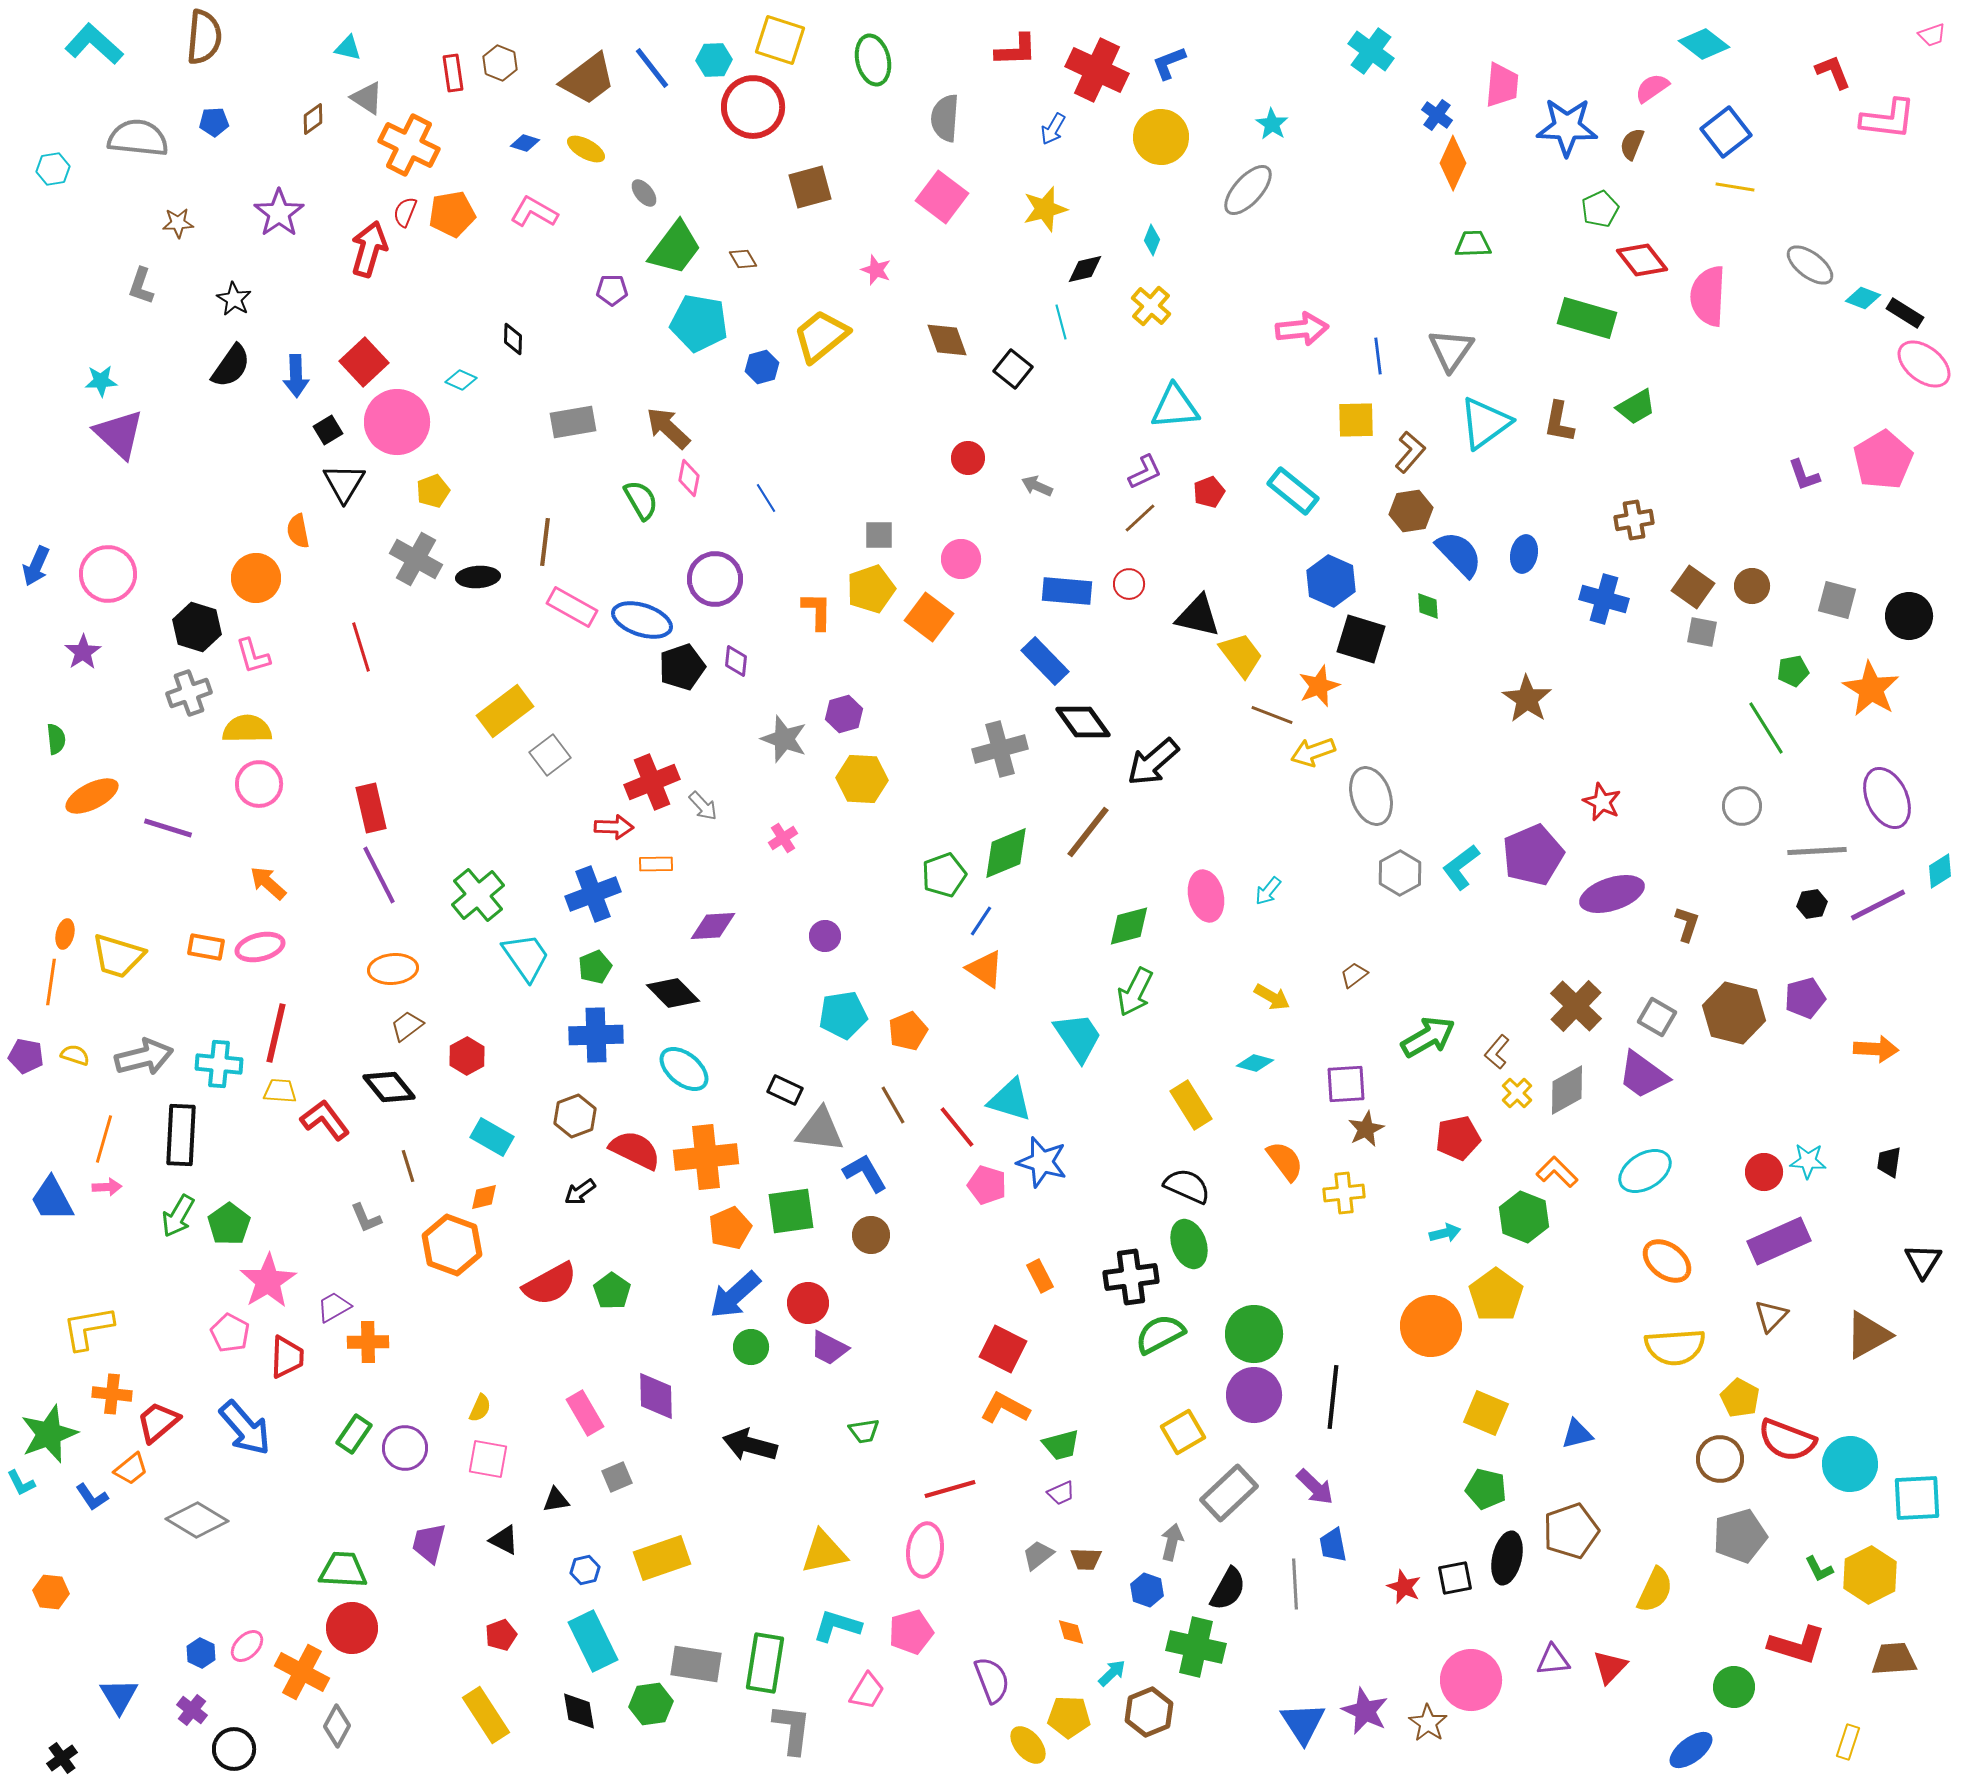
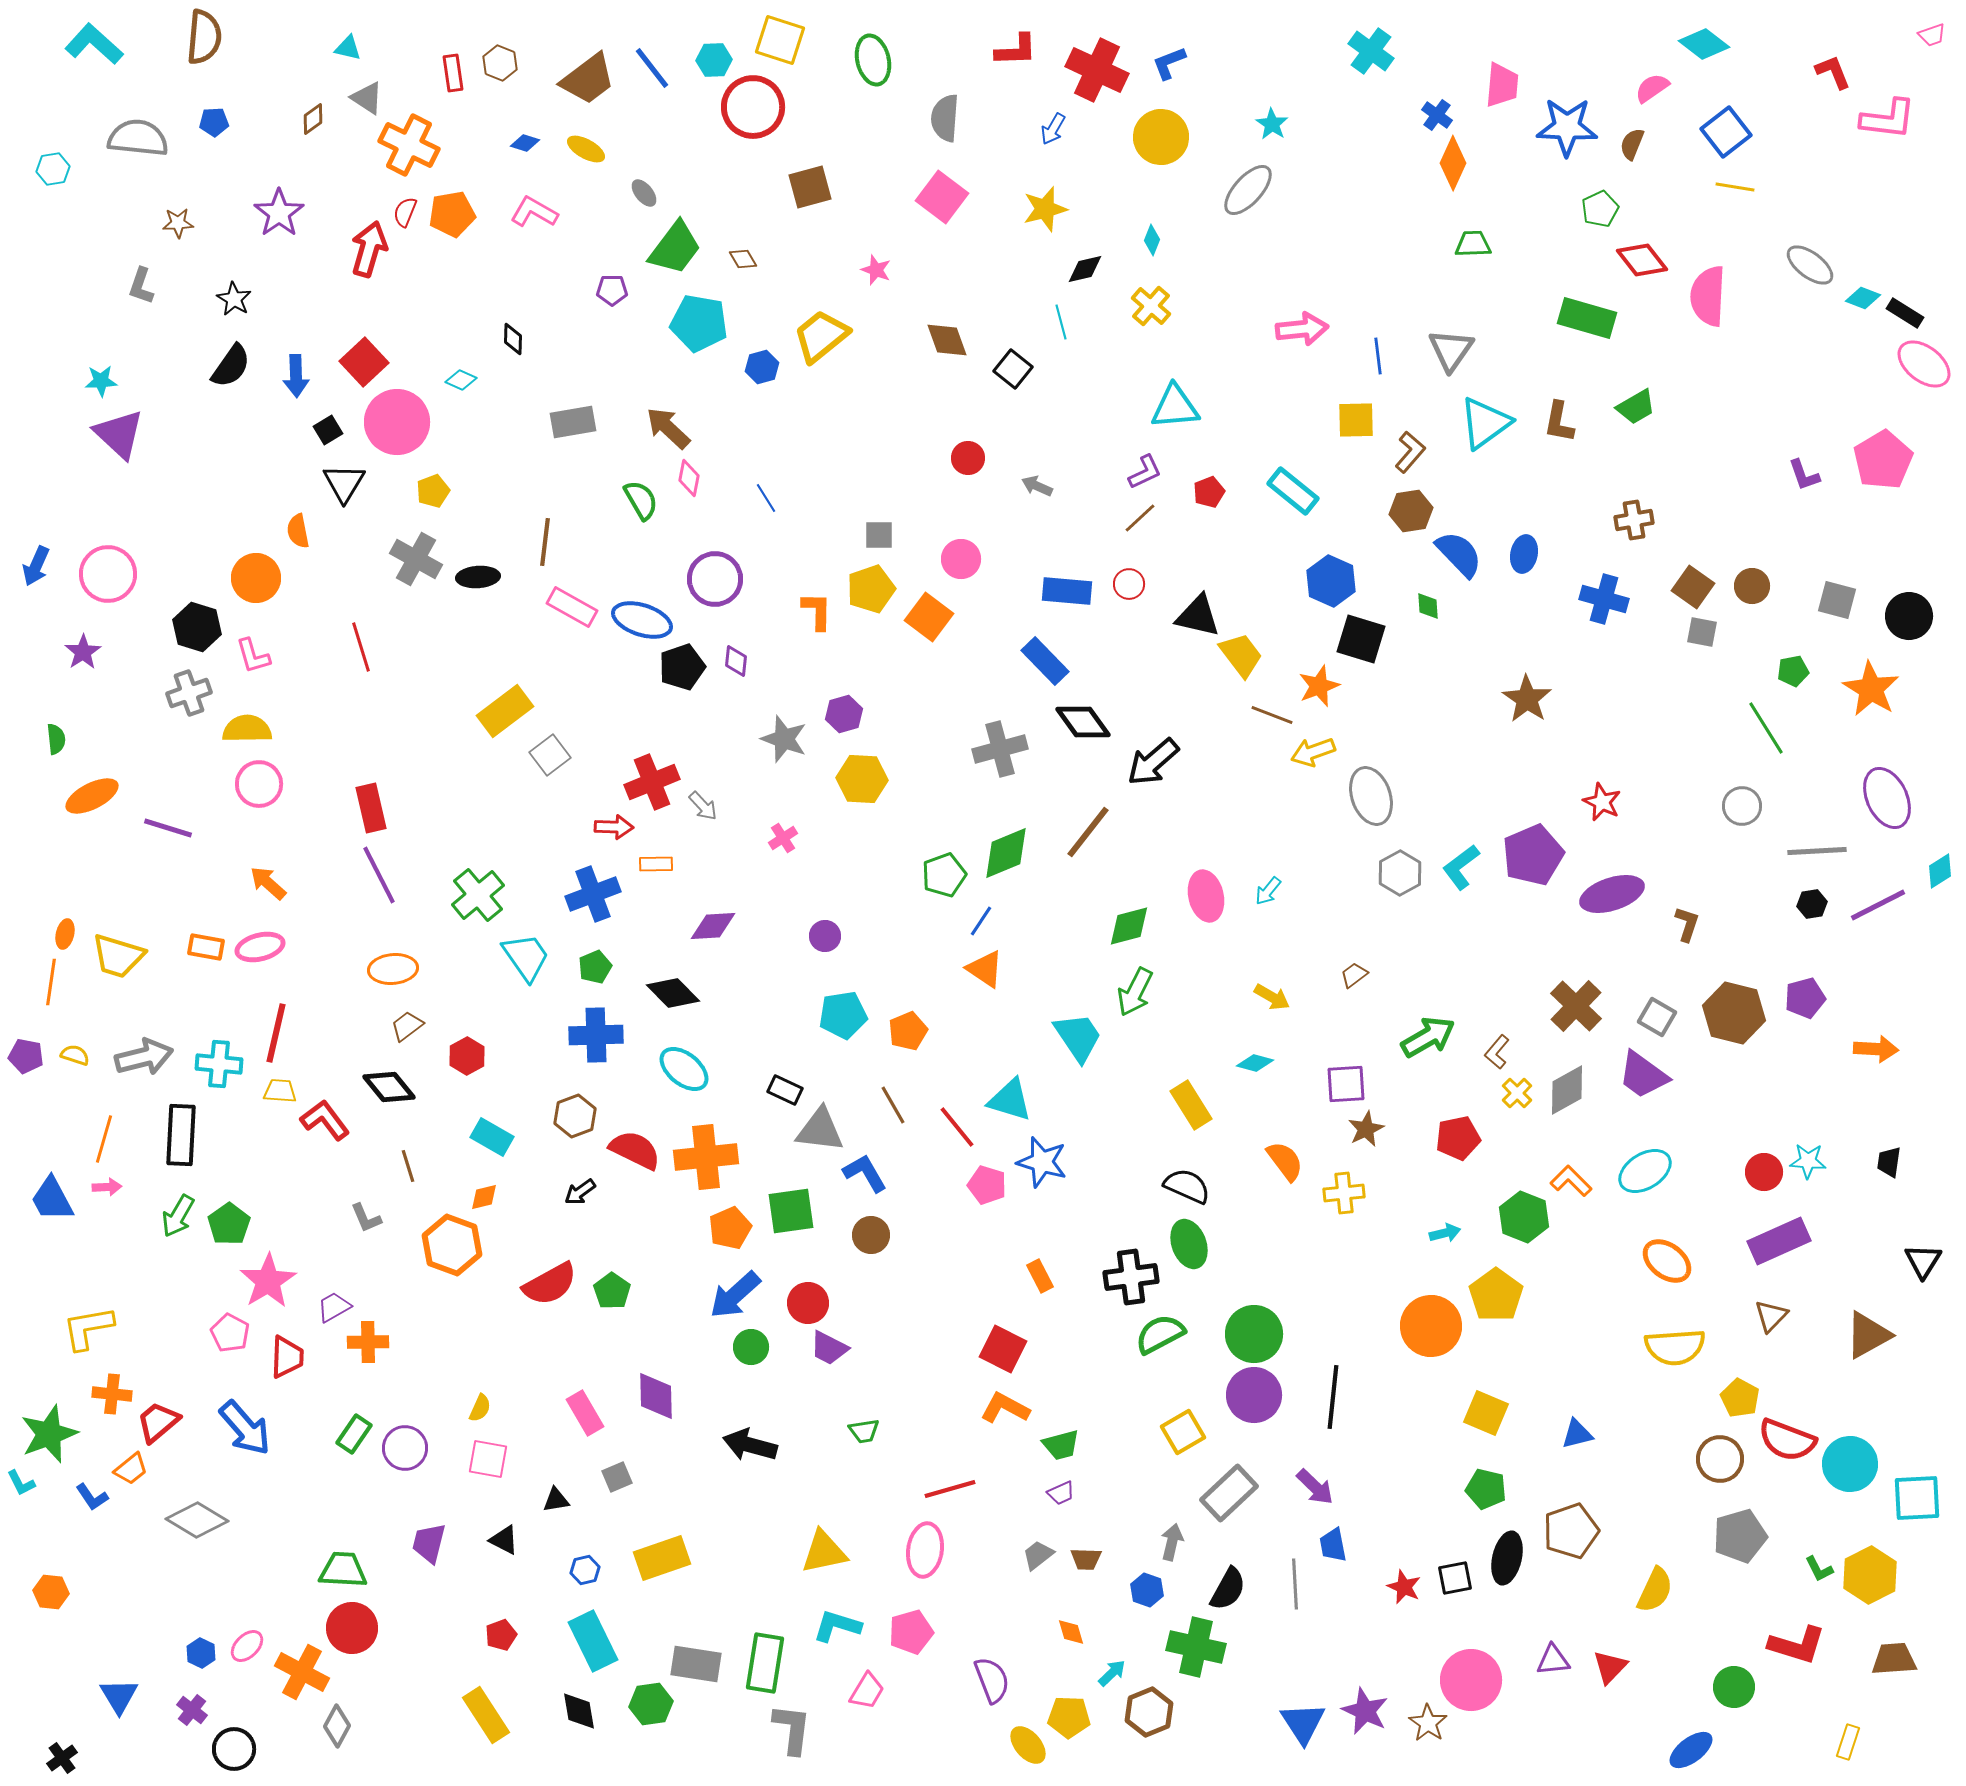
orange L-shape at (1557, 1172): moved 14 px right, 9 px down
